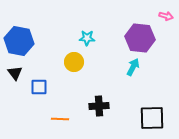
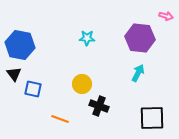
blue hexagon: moved 1 px right, 4 px down
yellow circle: moved 8 px right, 22 px down
cyan arrow: moved 5 px right, 6 px down
black triangle: moved 1 px left, 1 px down
blue square: moved 6 px left, 2 px down; rotated 12 degrees clockwise
black cross: rotated 24 degrees clockwise
orange line: rotated 18 degrees clockwise
